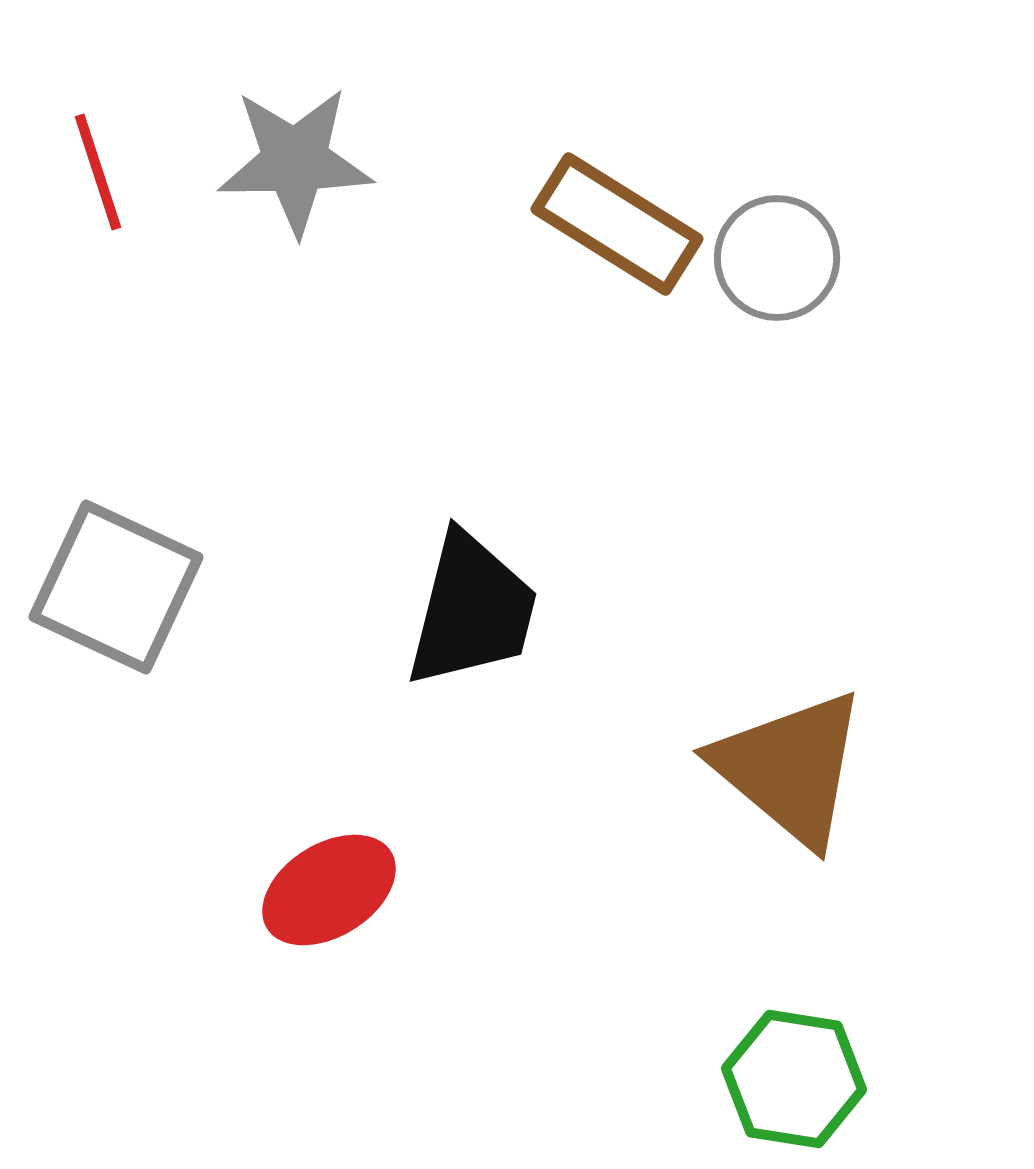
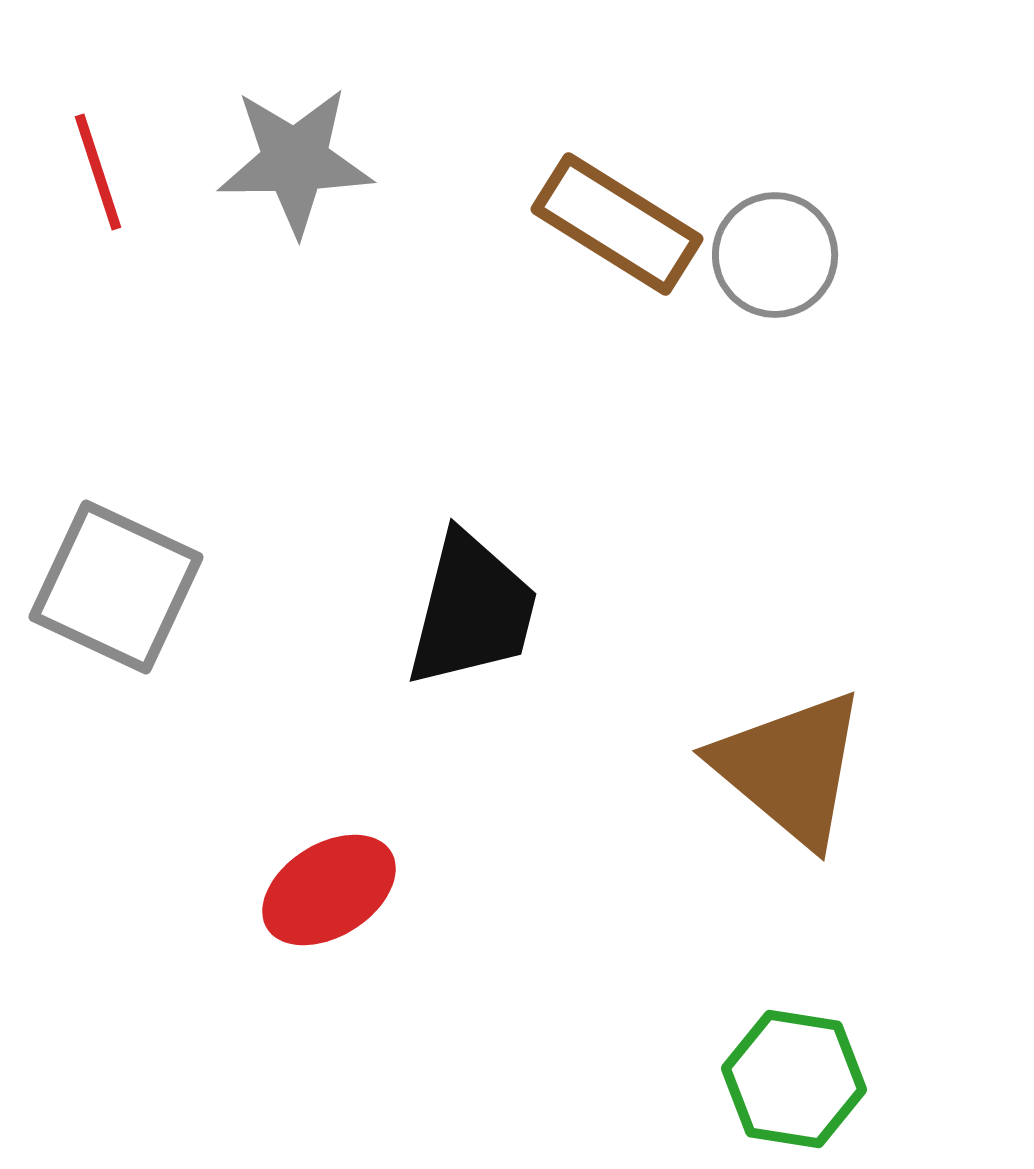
gray circle: moved 2 px left, 3 px up
